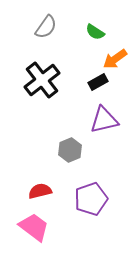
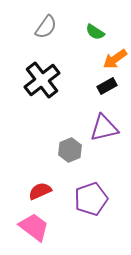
black rectangle: moved 9 px right, 4 px down
purple triangle: moved 8 px down
red semicircle: rotated 10 degrees counterclockwise
